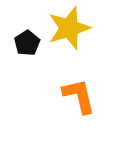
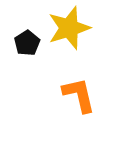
orange L-shape: moved 1 px up
